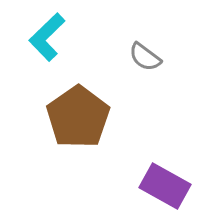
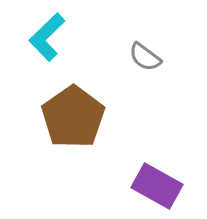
brown pentagon: moved 5 px left
purple rectangle: moved 8 px left
